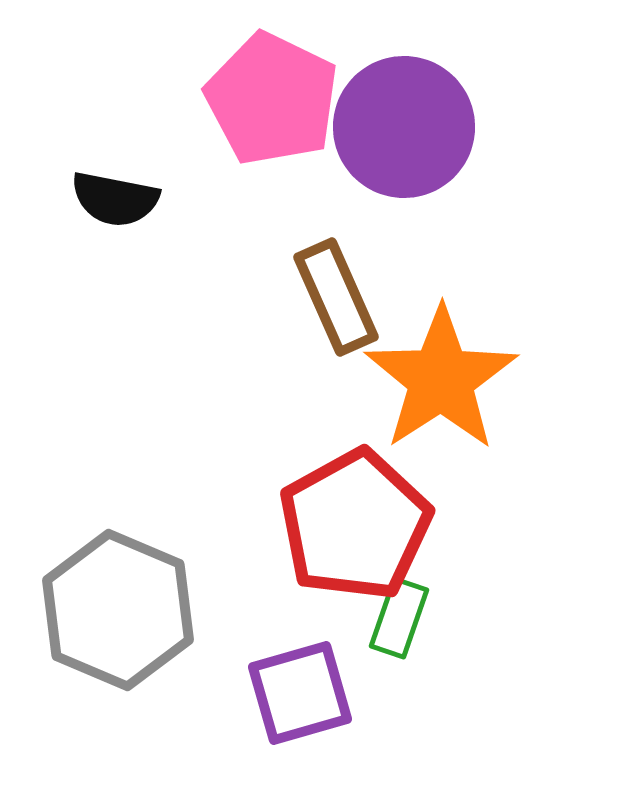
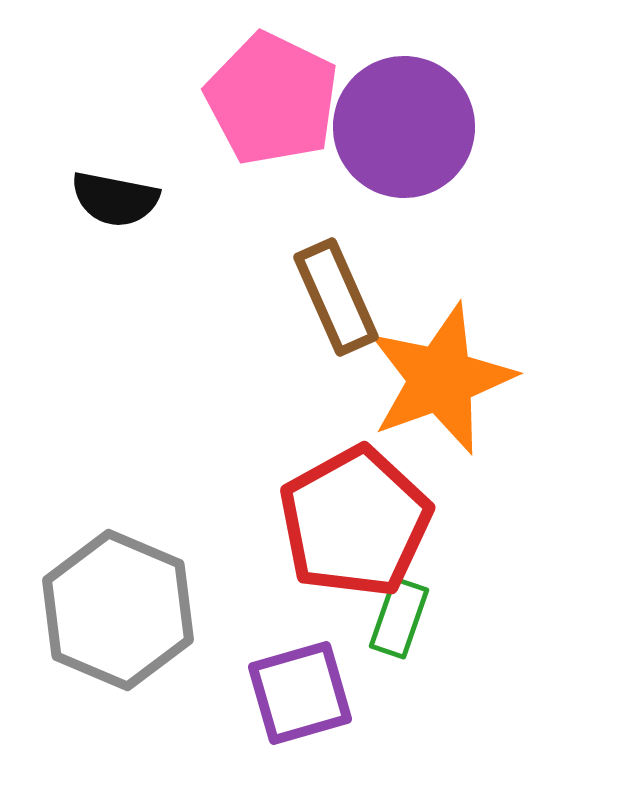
orange star: rotated 13 degrees clockwise
red pentagon: moved 3 px up
